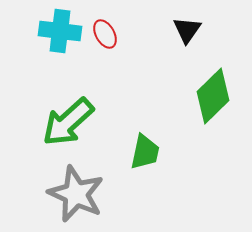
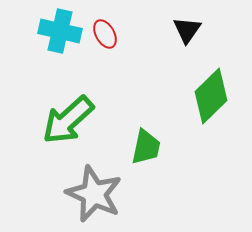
cyan cross: rotated 6 degrees clockwise
green diamond: moved 2 px left
green arrow: moved 2 px up
green trapezoid: moved 1 px right, 5 px up
gray star: moved 18 px right
